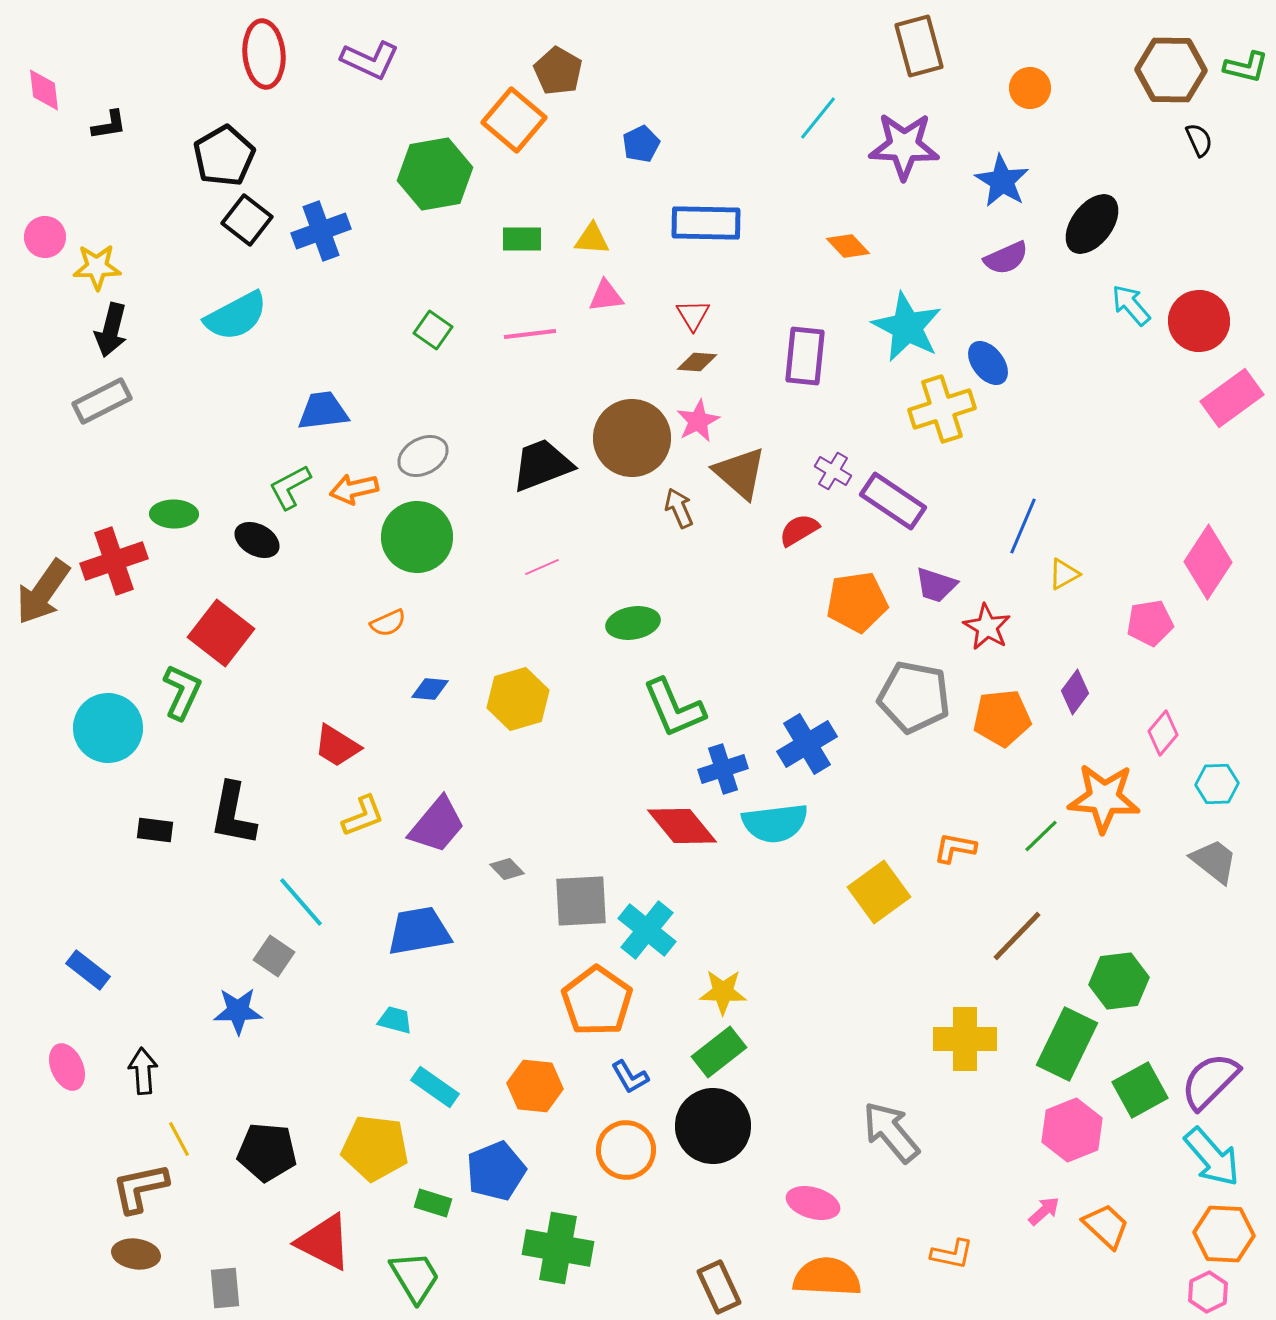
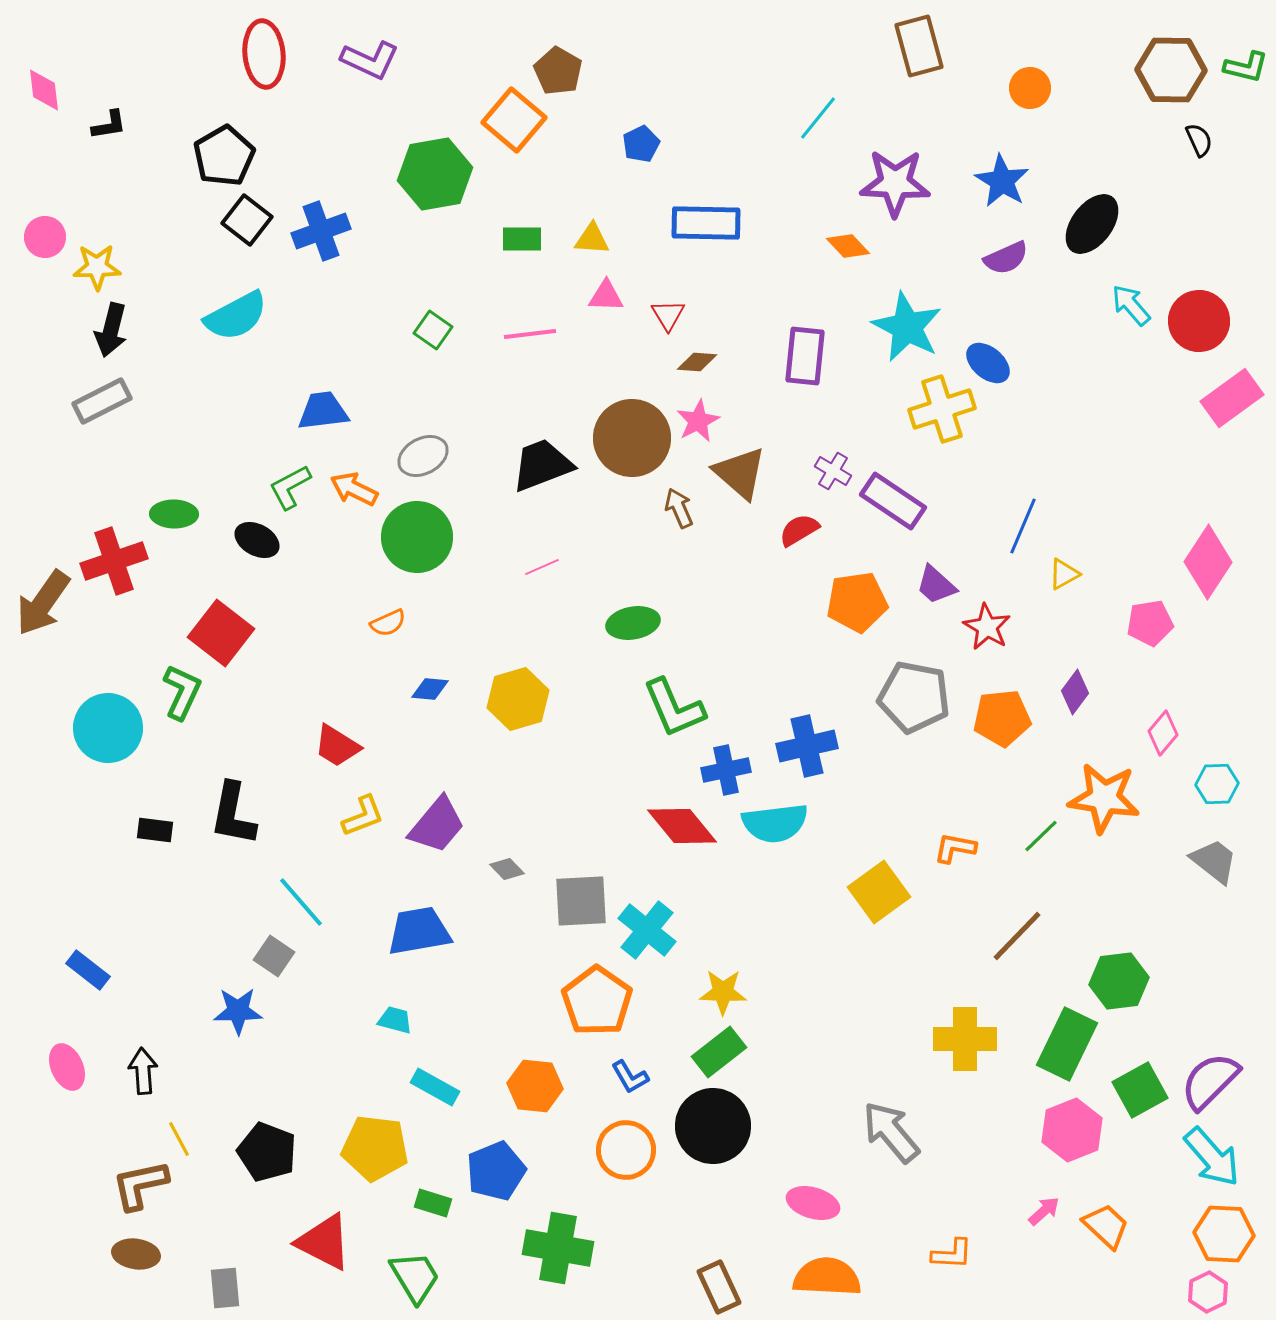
purple star at (904, 146): moved 9 px left, 37 px down
pink triangle at (606, 296): rotated 9 degrees clockwise
red triangle at (693, 315): moved 25 px left
blue ellipse at (988, 363): rotated 12 degrees counterclockwise
orange arrow at (354, 489): rotated 39 degrees clockwise
purple trapezoid at (936, 585): rotated 24 degrees clockwise
brown arrow at (43, 592): moved 11 px down
blue cross at (807, 744): moved 2 px down; rotated 18 degrees clockwise
blue cross at (723, 769): moved 3 px right, 1 px down; rotated 6 degrees clockwise
orange star at (1104, 798): rotated 4 degrees clockwise
cyan rectangle at (435, 1087): rotated 6 degrees counterclockwise
black pentagon at (267, 1152): rotated 16 degrees clockwise
brown L-shape at (140, 1188): moved 3 px up
orange L-shape at (952, 1254): rotated 9 degrees counterclockwise
